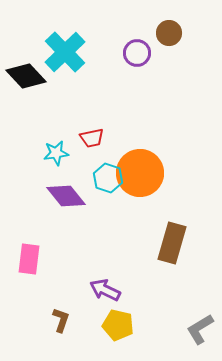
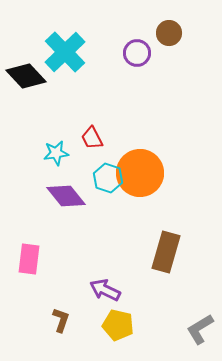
red trapezoid: rotated 75 degrees clockwise
brown rectangle: moved 6 px left, 9 px down
